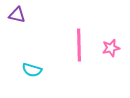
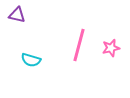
pink line: rotated 16 degrees clockwise
cyan semicircle: moved 1 px left, 10 px up
